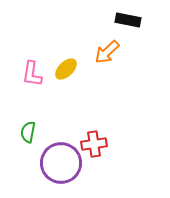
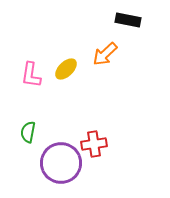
orange arrow: moved 2 px left, 2 px down
pink L-shape: moved 1 px left, 1 px down
